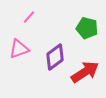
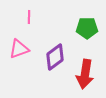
pink line: rotated 40 degrees counterclockwise
green pentagon: rotated 15 degrees counterclockwise
red arrow: moved 2 px down; rotated 132 degrees clockwise
